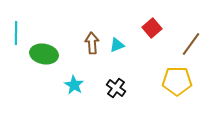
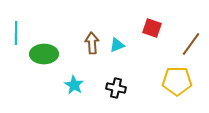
red square: rotated 30 degrees counterclockwise
green ellipse: rotated 12 degrees counterclockwise
black cross: rotated 24 degrees counterclockwise
